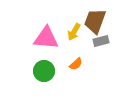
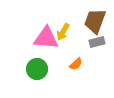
yellow arrow: moved 11 px left
gray rectangle: moved 4 px left, 1 px down
green circle: moved 7 px left, 2 px up
